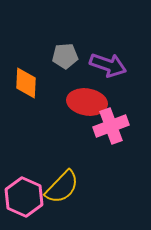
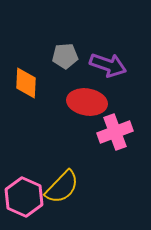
pink cross: moved 4 px right, 6 px down
